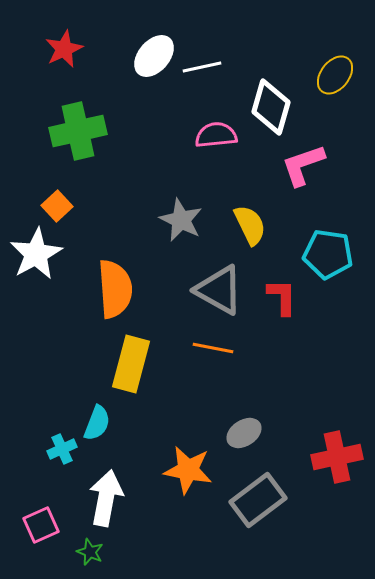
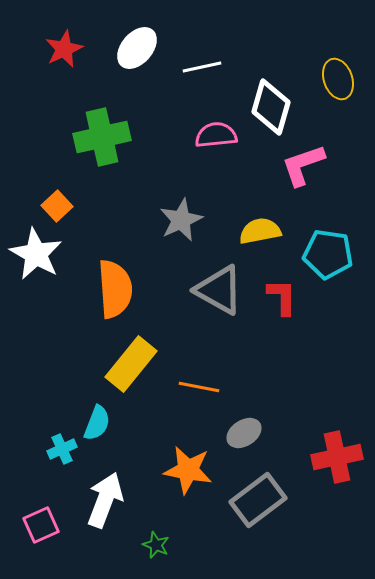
white ellipse: moved 17 px left, 8 px up
yellow ellipse: moved 3 px right, 4 px down; rotated 57 degrees counterclockwise
green cross: moved 24 px right, 6 px down
gray star: rotated 21 degrees clockwise
yellow semicircle: moved 10 px right, 6 px down; rotated 75 degrees counterclockwise
white star: rotated 14 degrees counterclockwise
orange line: moved 14 px left, 39 px down
yellow rectangle: rotated 24 degrees clockwise
white arrow: moved 1 px left, 2 px down; rotated 10 degrees clockwise
green star: moved 66 px right, 7 px up
